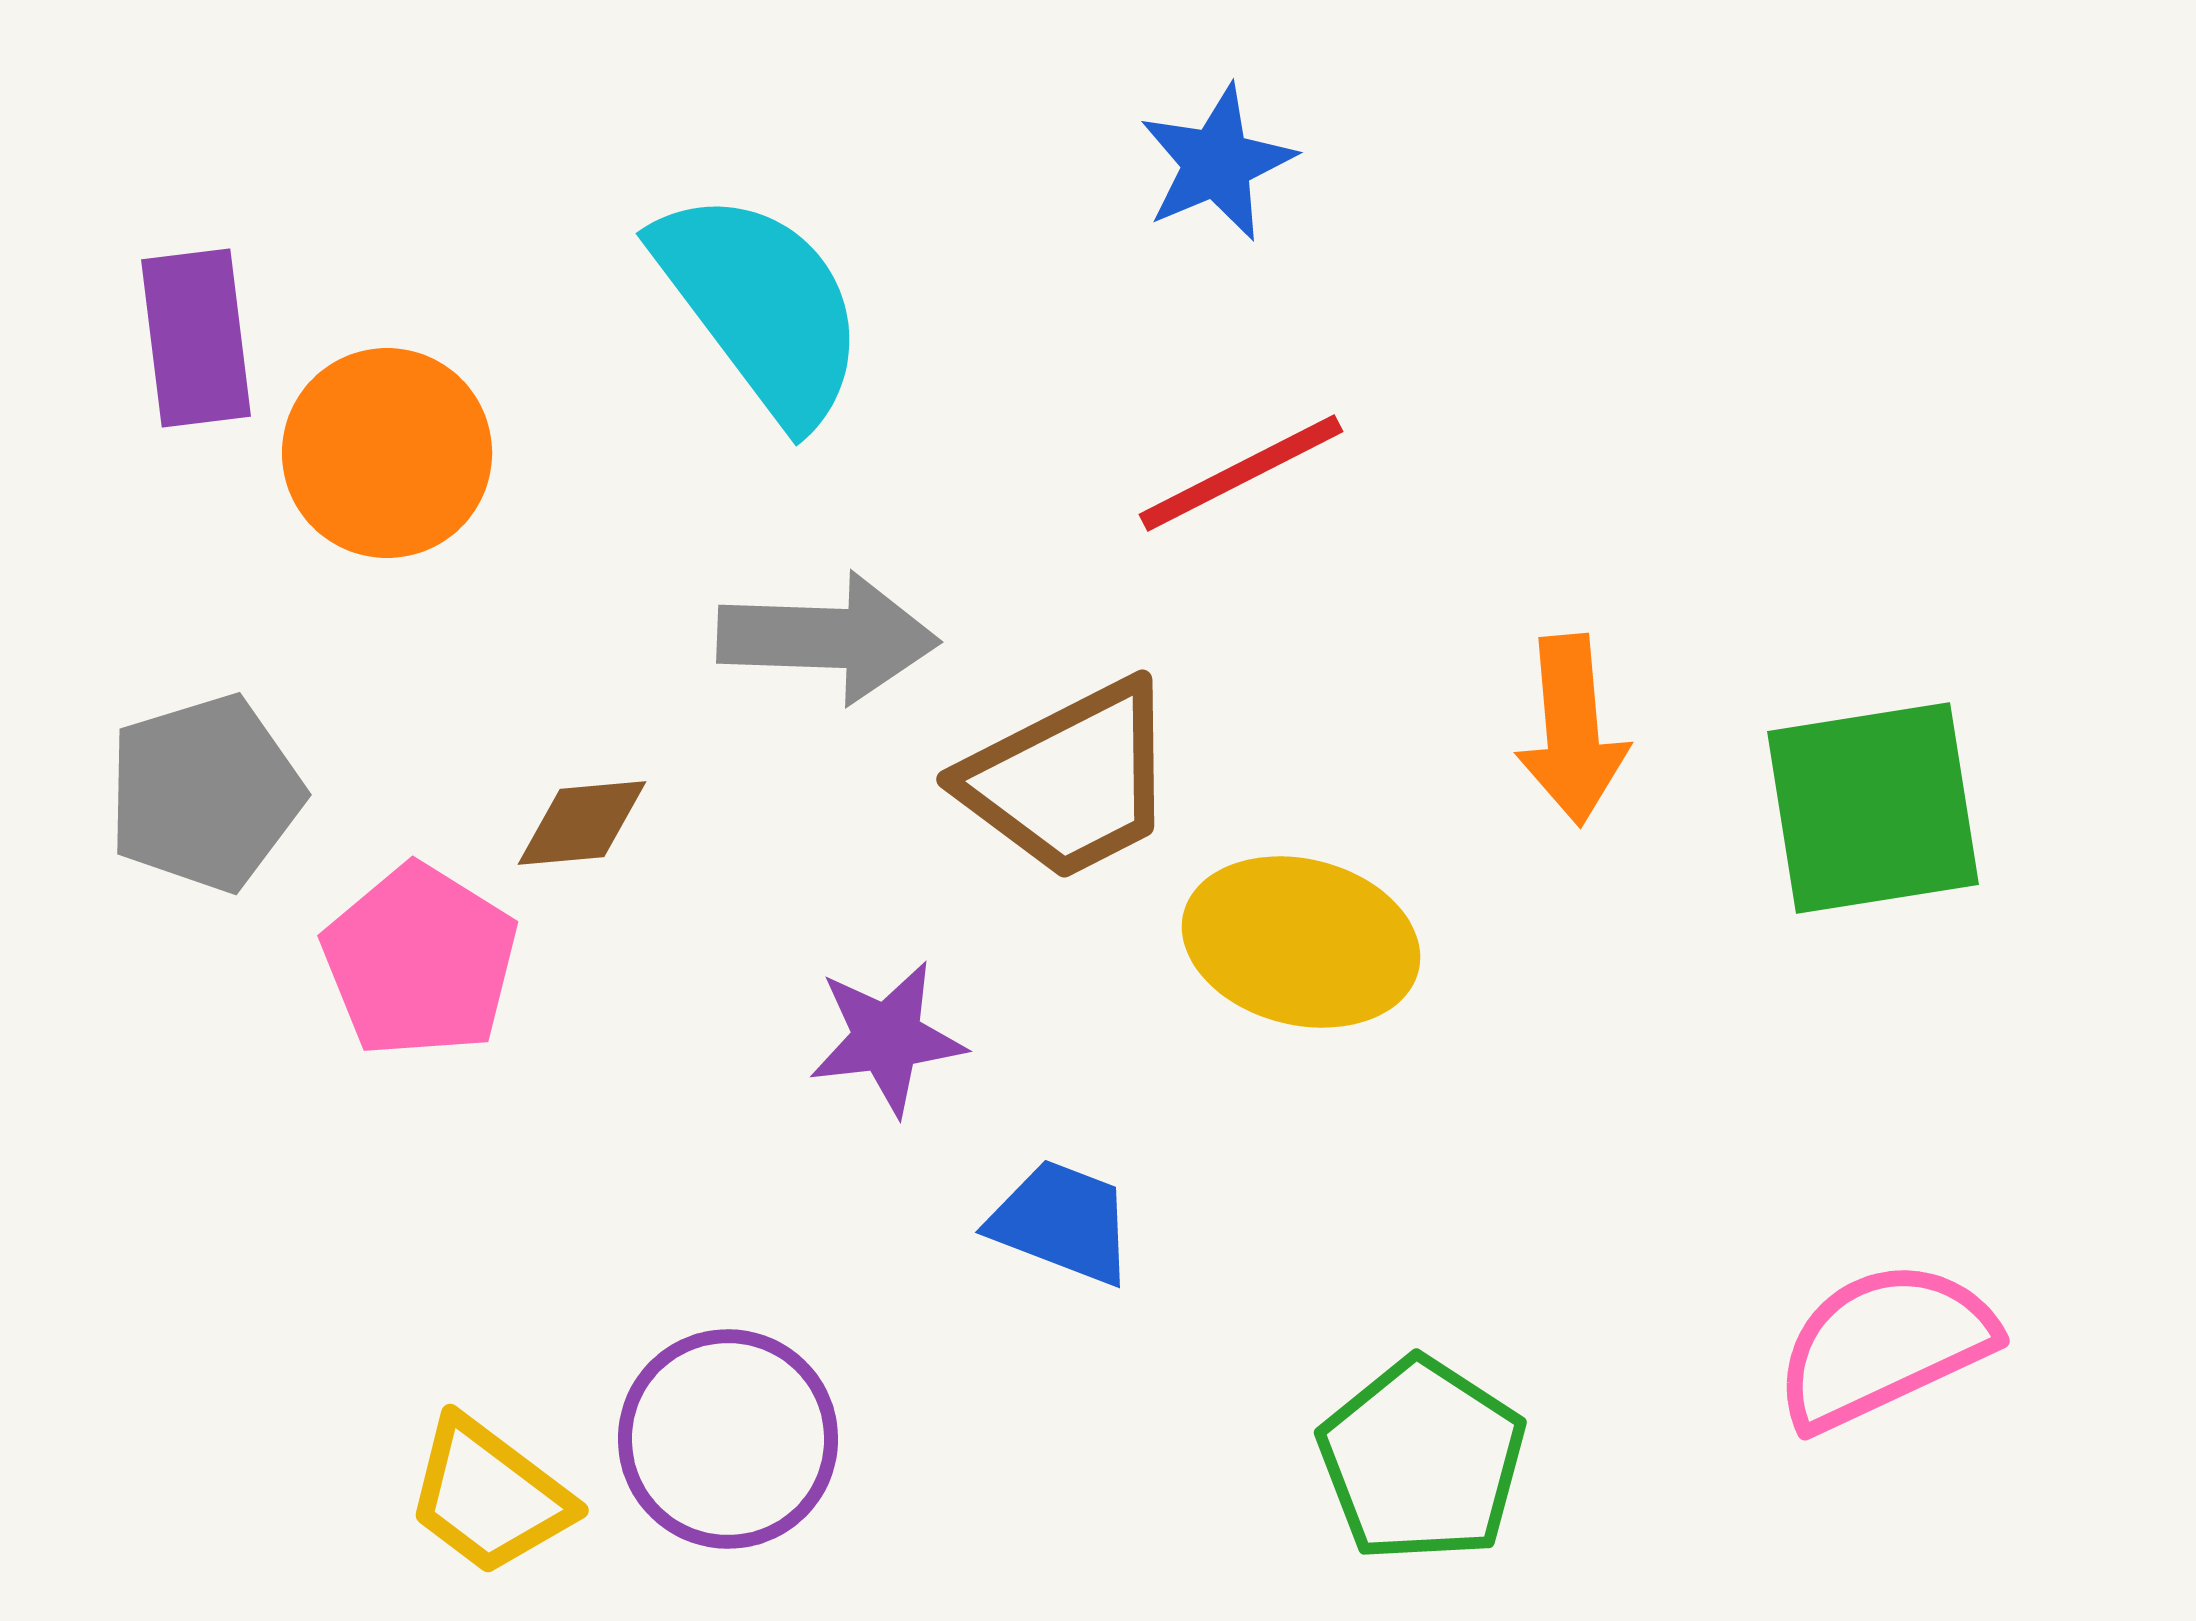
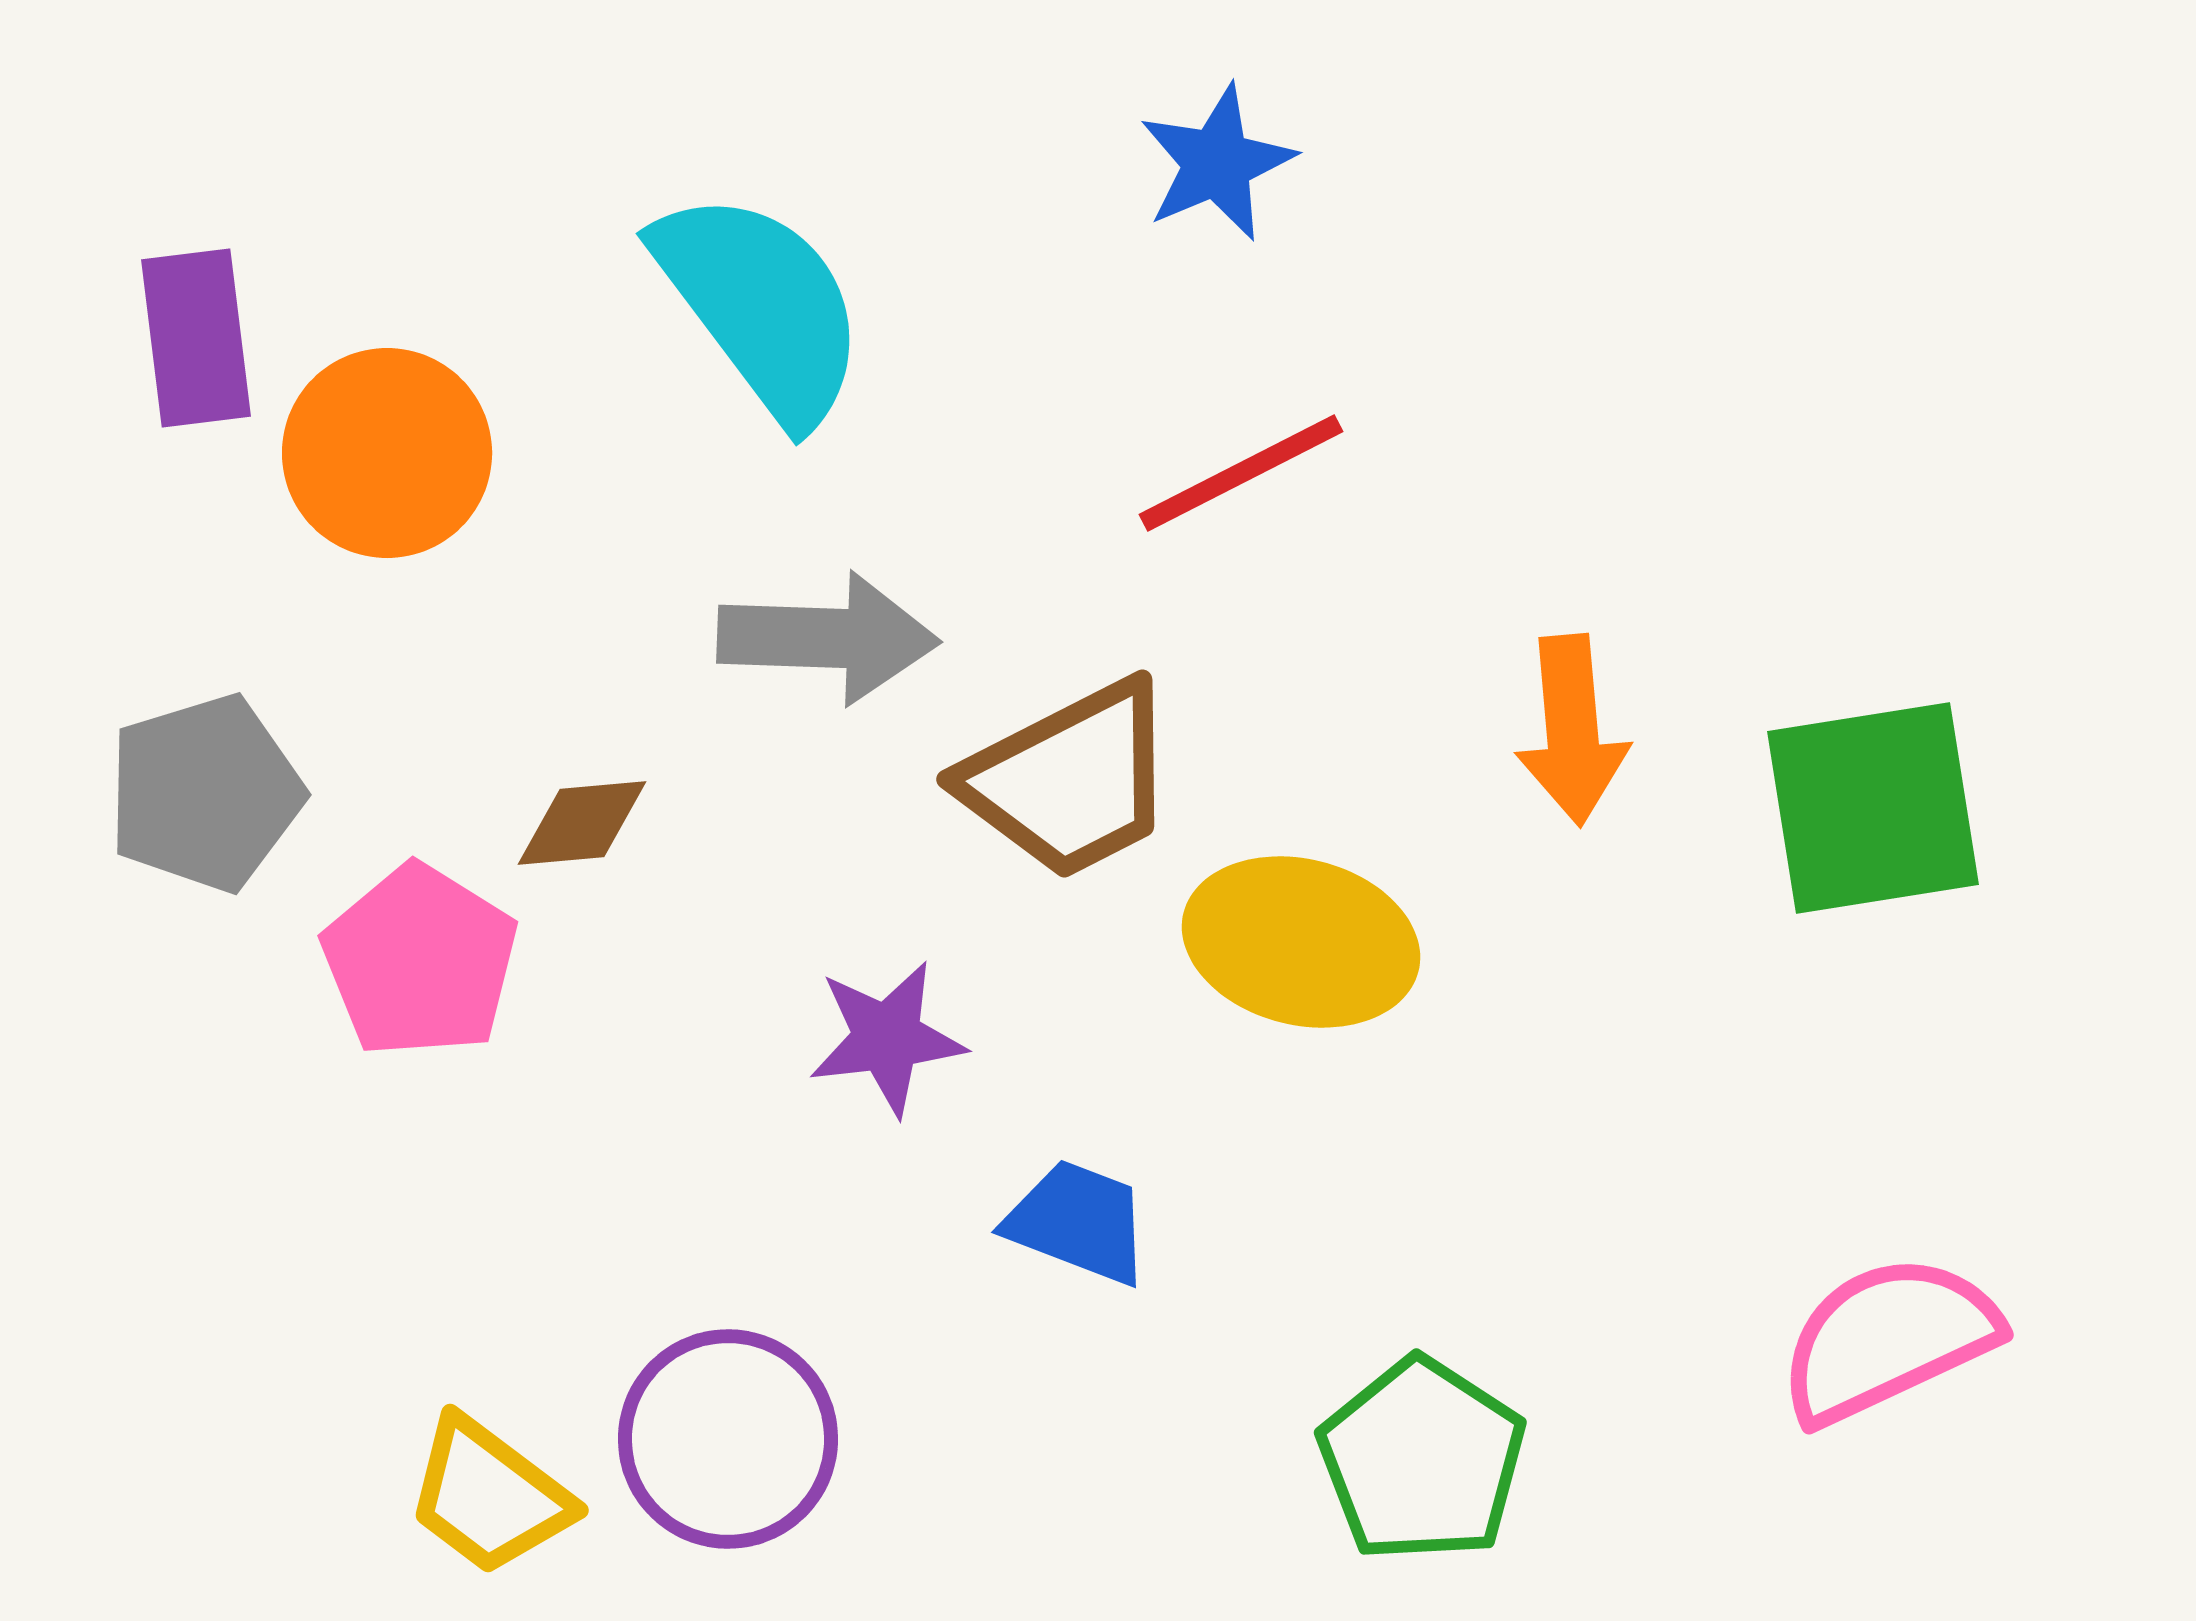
blue trapezoid: moved 16 px right
pink semicircle: moved 4 px right, 6 px up
